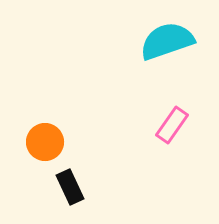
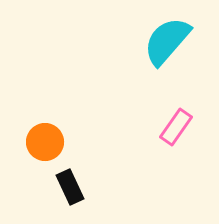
cyan semicircle: rotated 30 degrees counterclockwise
pink rectangle: moved 4 px right, 2 px down
